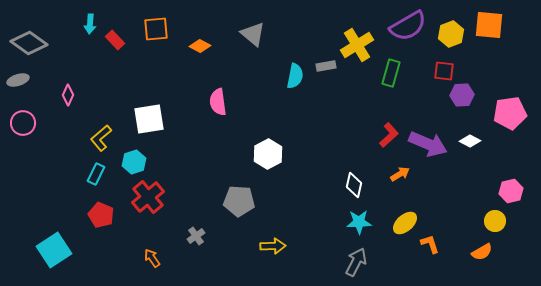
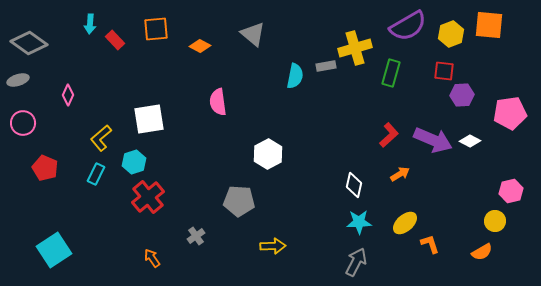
yellow cross at (357, 45): moved 2 px left, 3 px down; rotated 16 degrees clockwise
purple arrow at (428, 144): moved 5 px right, 4 px up
red pentagon at (101, 215): moved 56 px left, 47 px up
